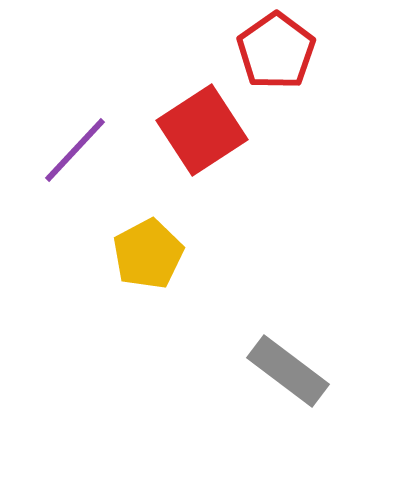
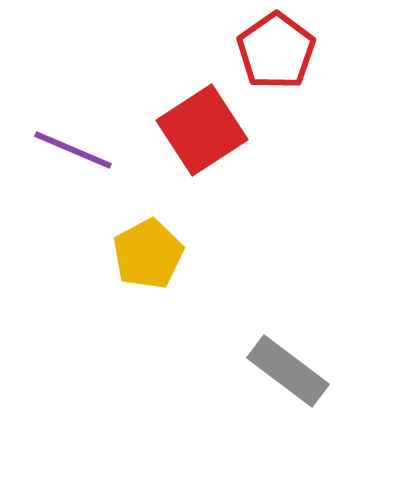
purple line: moved 2 px left; rotated 70 degrees clockwise
